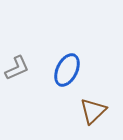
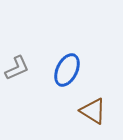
brown triangle: rotated 44 degrees counterclockwise
